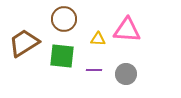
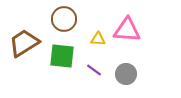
purple line: rotated 35 degrees clockwise
